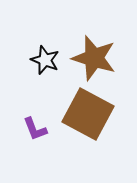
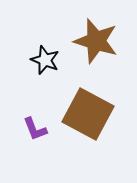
brown star: moved 2 px right, 17 px up
